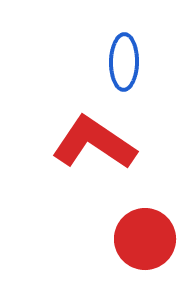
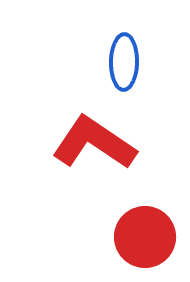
red circle: moved 2 px up
